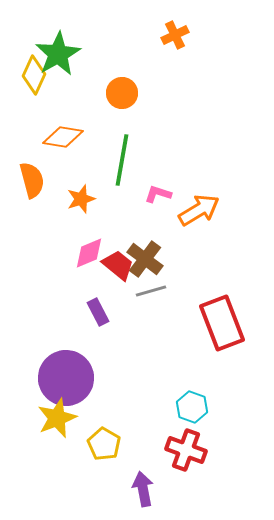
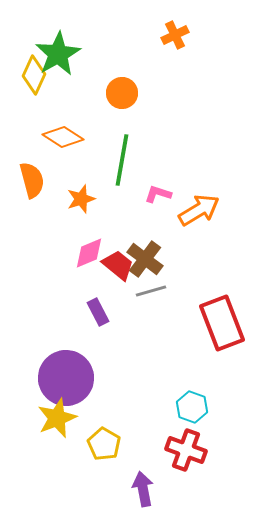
orange diamond: rotated 24 degrees clockwise
